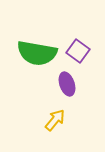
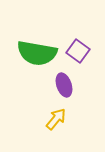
purple ellipse: moved 3 px left, 1 px down
yellow arrow: moved 1 px right, 1 px up
